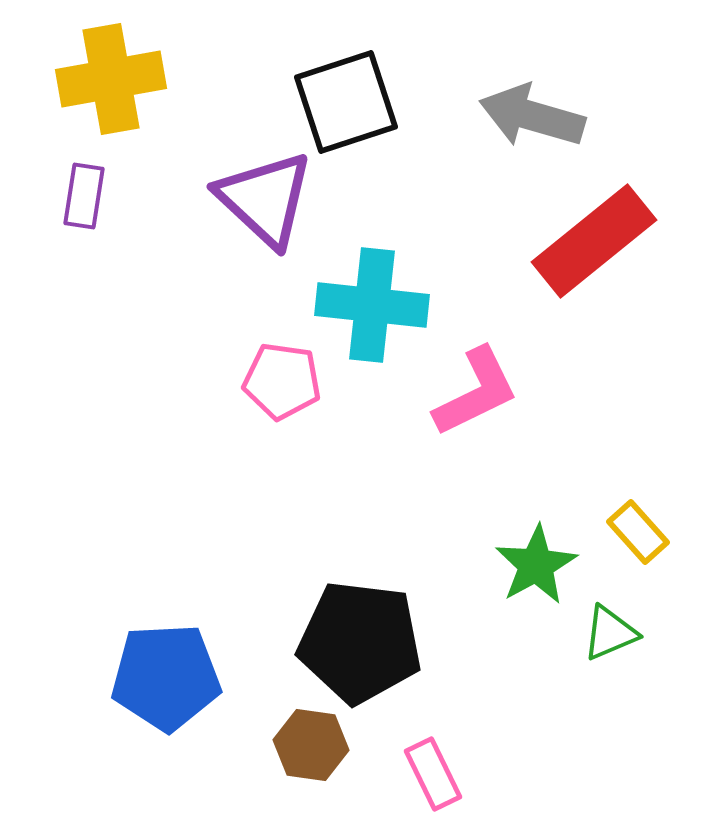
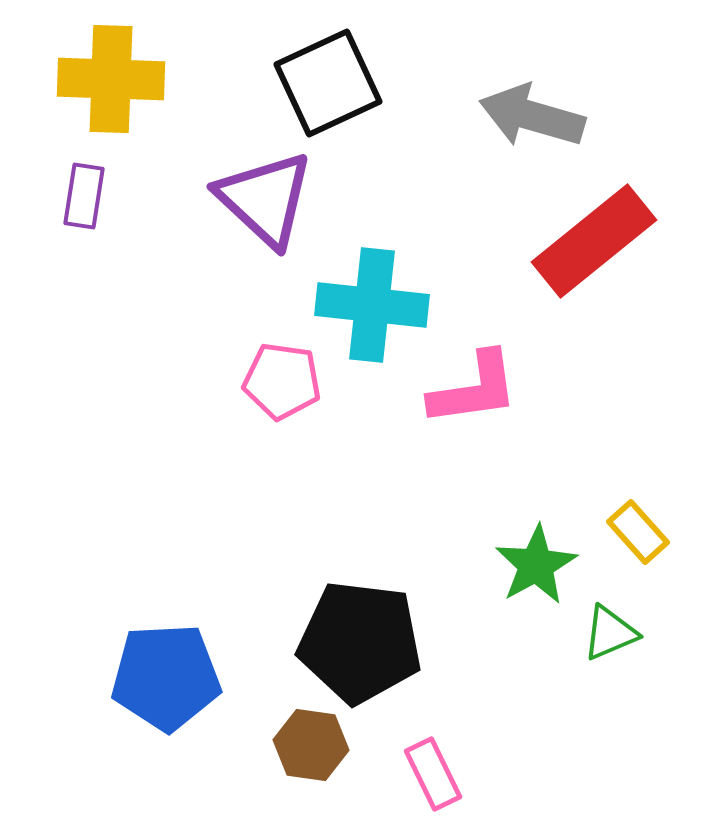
yellow cross: rotated 12 degrees clockwise
black square: moved 18 px left, 19 px up; rotated 7 degrees counterclockwise
pink L-shape: moved 2 px left, 3 px up; rotated 18 degrees clockwise
